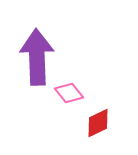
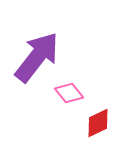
purple arrow: rotated 40 degrees clockwise
